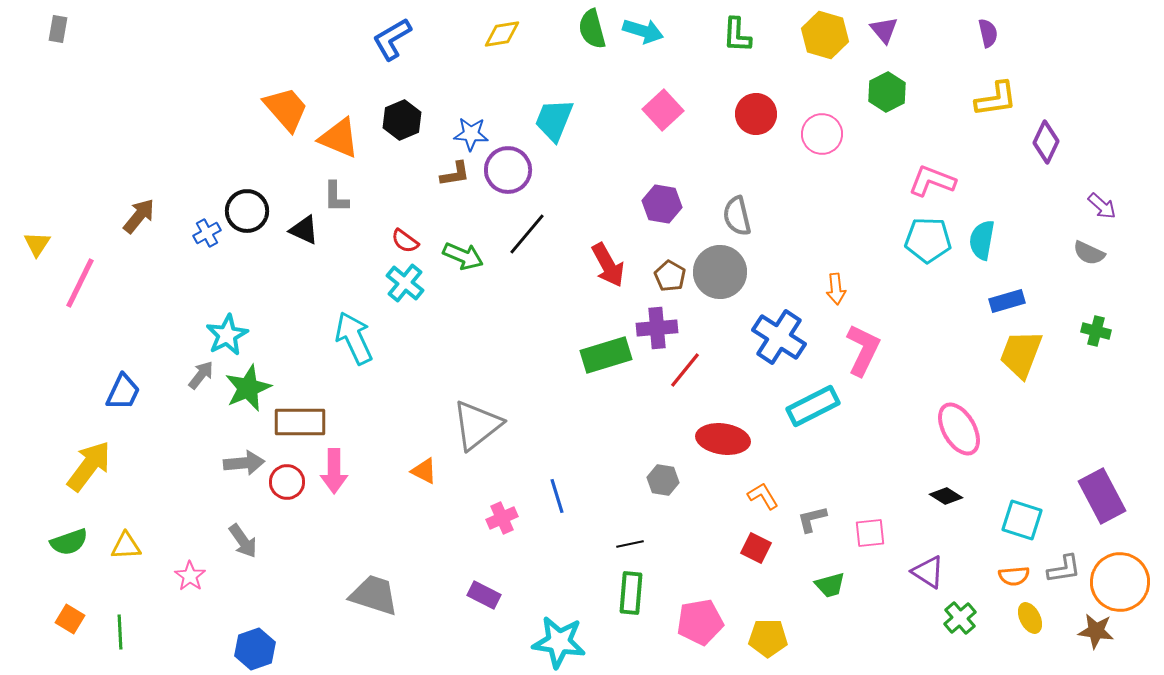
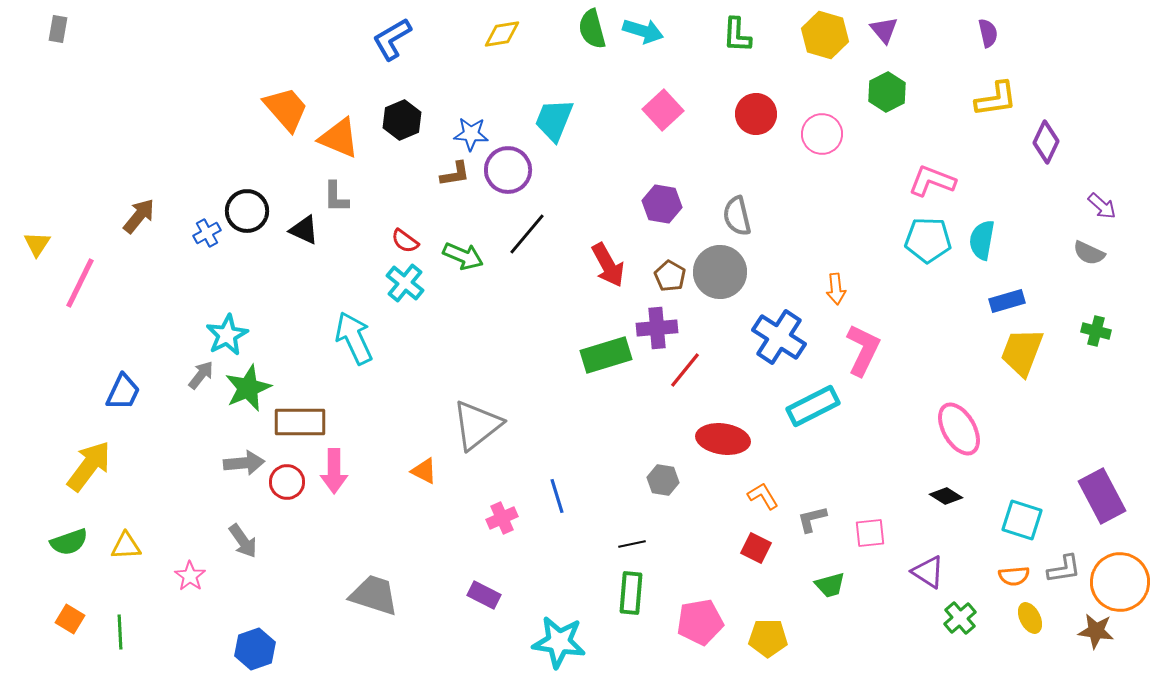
yellow trapezoid at (1021, 354): moved 1 px right, 2 px up
black line at (630, 544): moved 2 px right
